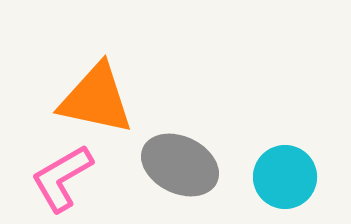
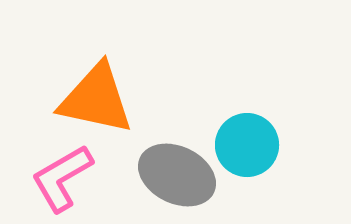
gray ellipse: moved 3 px left, 10 px down
cyan circle: moved 38 px left, 32 px up
